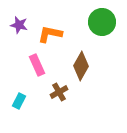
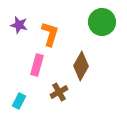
orange L-shape: rotated 95 degrees clockwise
pink rectangle: rotated 40 degrees clockwise
